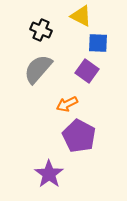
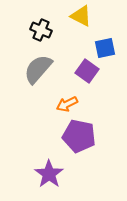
blue square: moved 7 px right, 5 px down; rotated 15 degrees counterclockwise
purple pentagon: rotated 16 degrees counterclockwise
